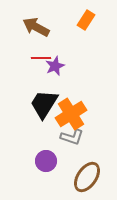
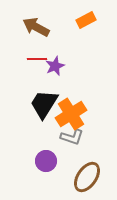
orange rectangle: rotated 30 degrees clockwise
red line: moved 4 px left, 1 px down
